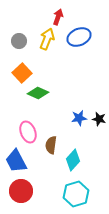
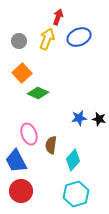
pink ellipse: moved 1 px right, 2 px down
